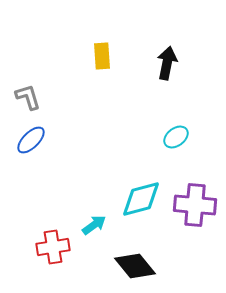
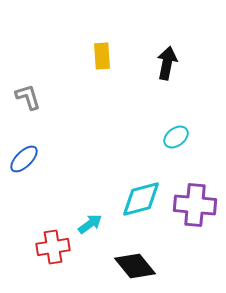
blue ellipse: moved 7 px left, 19 px down
cyan arrow: moved 4 px left, 1 px up
